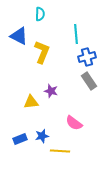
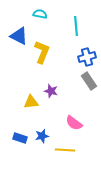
cyan semicircle: rotated 80 degrees counterclockwise
cyan line: moved 8 px up
blue rectangle: moved 1 px up; rotated 40 degrees clockwise
yellow line: moved 5 px right, 1 px up
